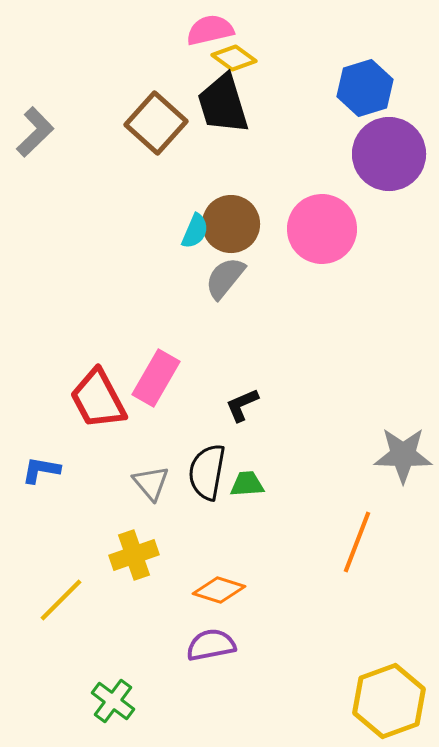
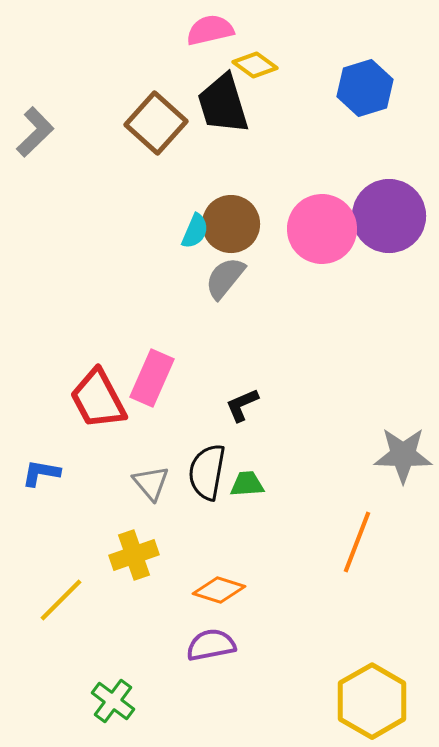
yellow diamond: moved 21 px right, 7 px down
purple circle: moved 62 px down
pink rectangle: moved 4 px left; rotated 6 degrees counterclockwise
blue L-shape: moved 3 px down
yellow hexagon: moved 17 px left; rotated 10 degrees counterclockwise
